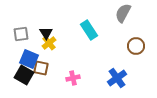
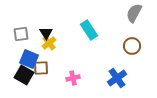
gray semicircle: moved 11 px right
brown circle: moved 4 px left
brown square: rotated 14 degrees counterclockwise
